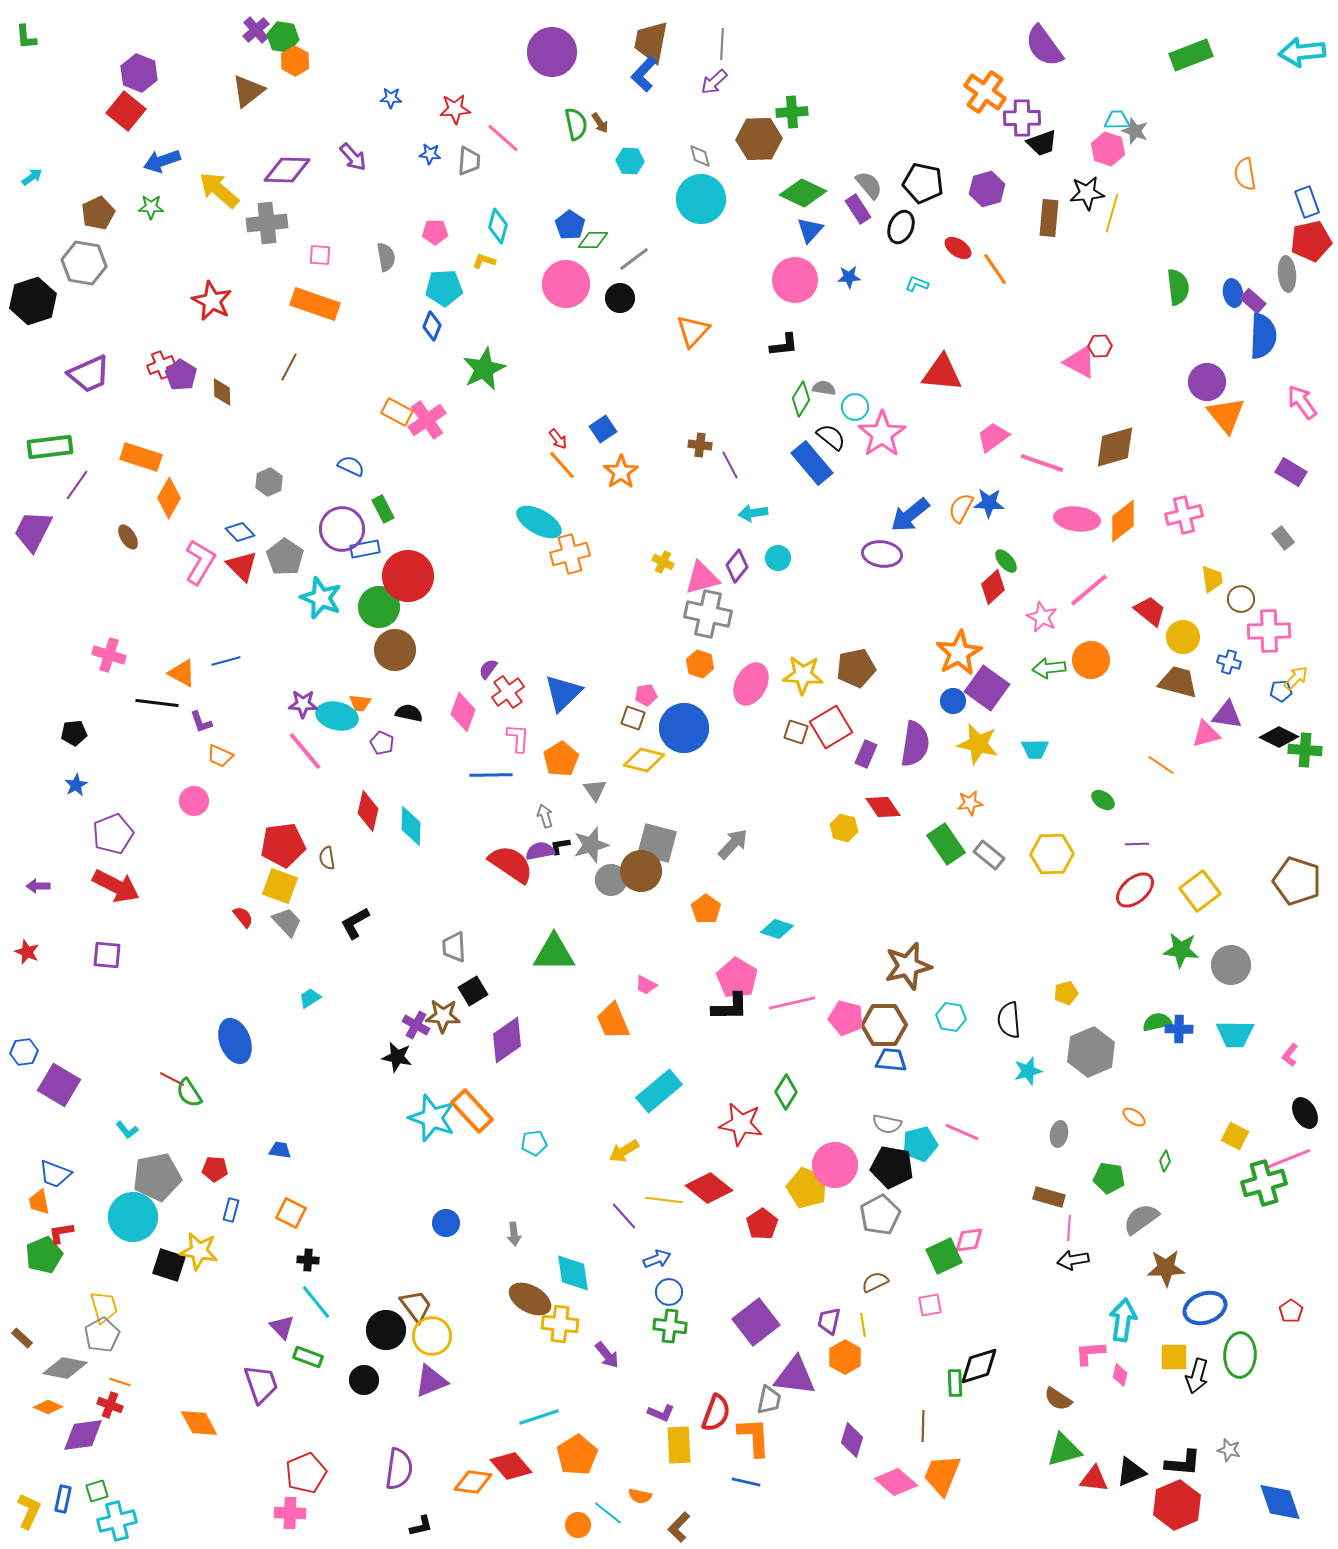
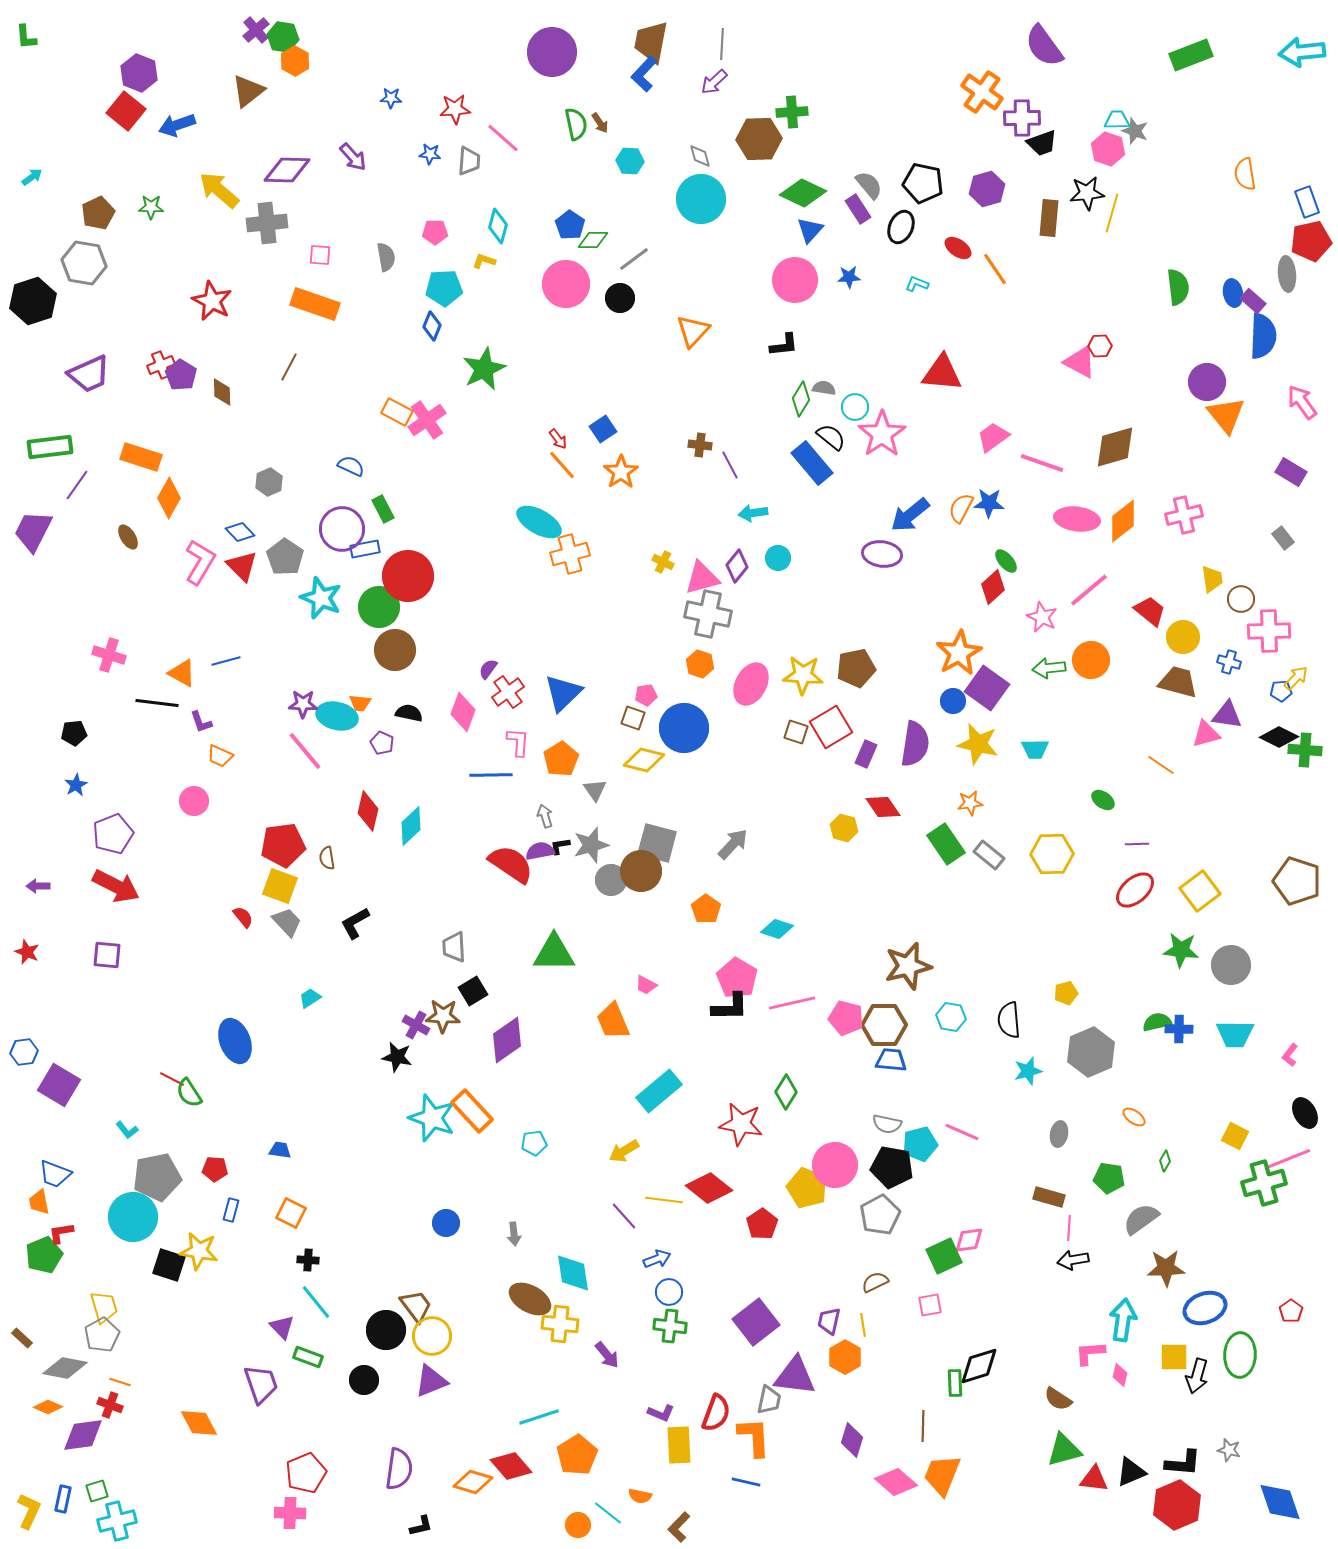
orange cross at (985, 92): moved 3 px left
blue arrow at (162, 161): moved 15 px right, 36 px up
pink L-shape at (518, 738): moved 4 px down
cyan diamond at (411, 826): rotated 45 degrees clockwise
orange diamond at (473, 1482): rotated 9 degrees clockwise
